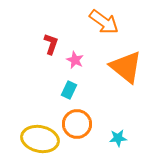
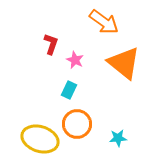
orange triangle: moved 2 px left, 4 px up
yellow ellipse: rotated 6 degrees clockwise
